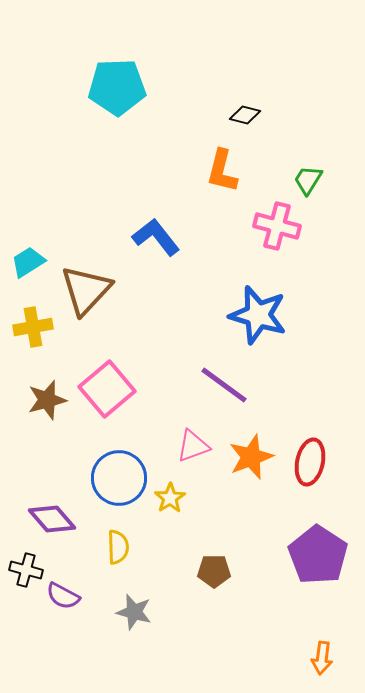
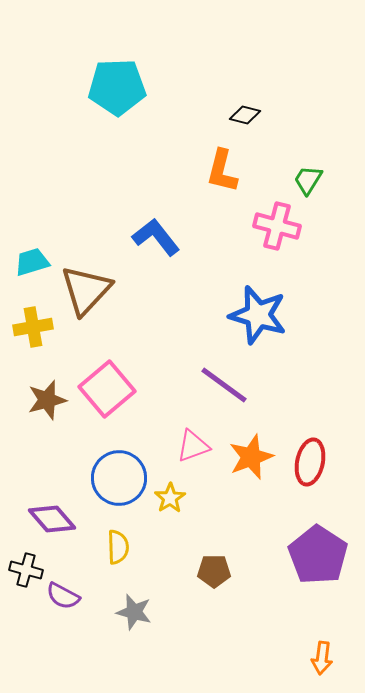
cyan trapezoid: moved 4 px right; rotated 15 degrees clockwise
